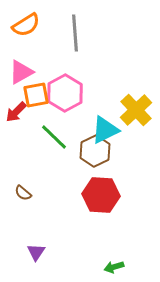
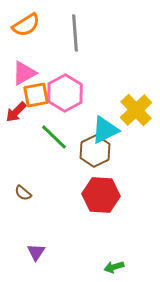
pink triangle: moved 3 px right, 1 px down
